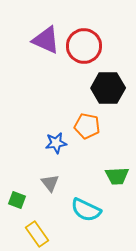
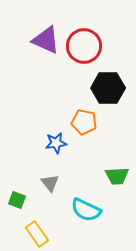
orange pentagon: moved 3 px left, 4 px up
